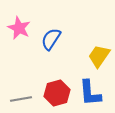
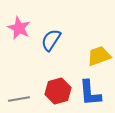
blue semicircle: moved 1 px down
yellow trapezoid: rotated 35 degrees clockwise
red hexagon: moved 1 px right, 2 px up
gray line: moved 2 px left
